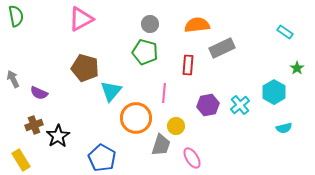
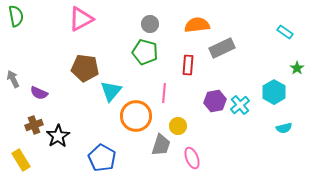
brown pentagon: rotated 8 degrees counterclockwise
purple hexagon: moved 7 px right, 4 px up
orange circle: moved 2 px up
yellow circle: moved 2 px right
pink ellipse: rotated 10 degrees clockwise
